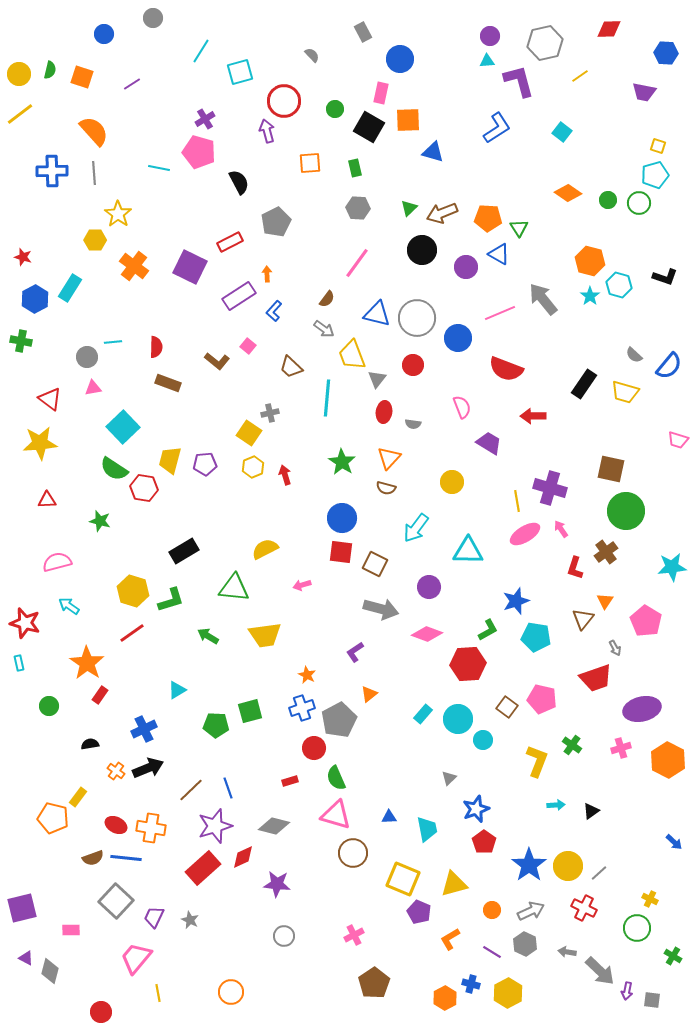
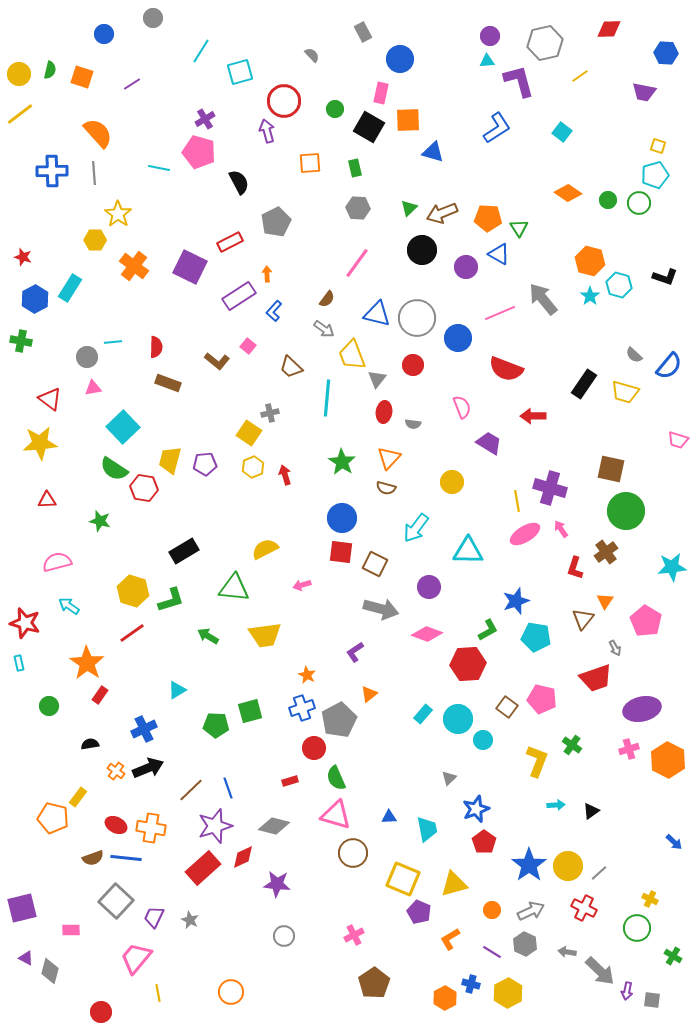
orange semicircle at (94, 131): moved 4 px right, 2 px down
pink cross at (621, 748): moved 8 px right, 1 px down
